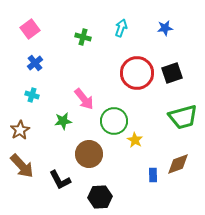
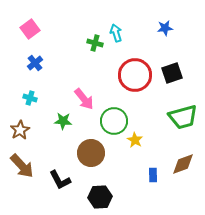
cyan arrow: moved 5 px left, 5 px down; rotated 36 degrees counterclockwise
green cross: moved 12 px right, 6 px down
red circle: moved 2 px left, 2 px down
cyan cross: moved 2 px left, 3 px down
green star: rotated 12 degrees clockwise
brown circle: moved 2 px right, 1 px up
brown diamond: moved 5 px right
